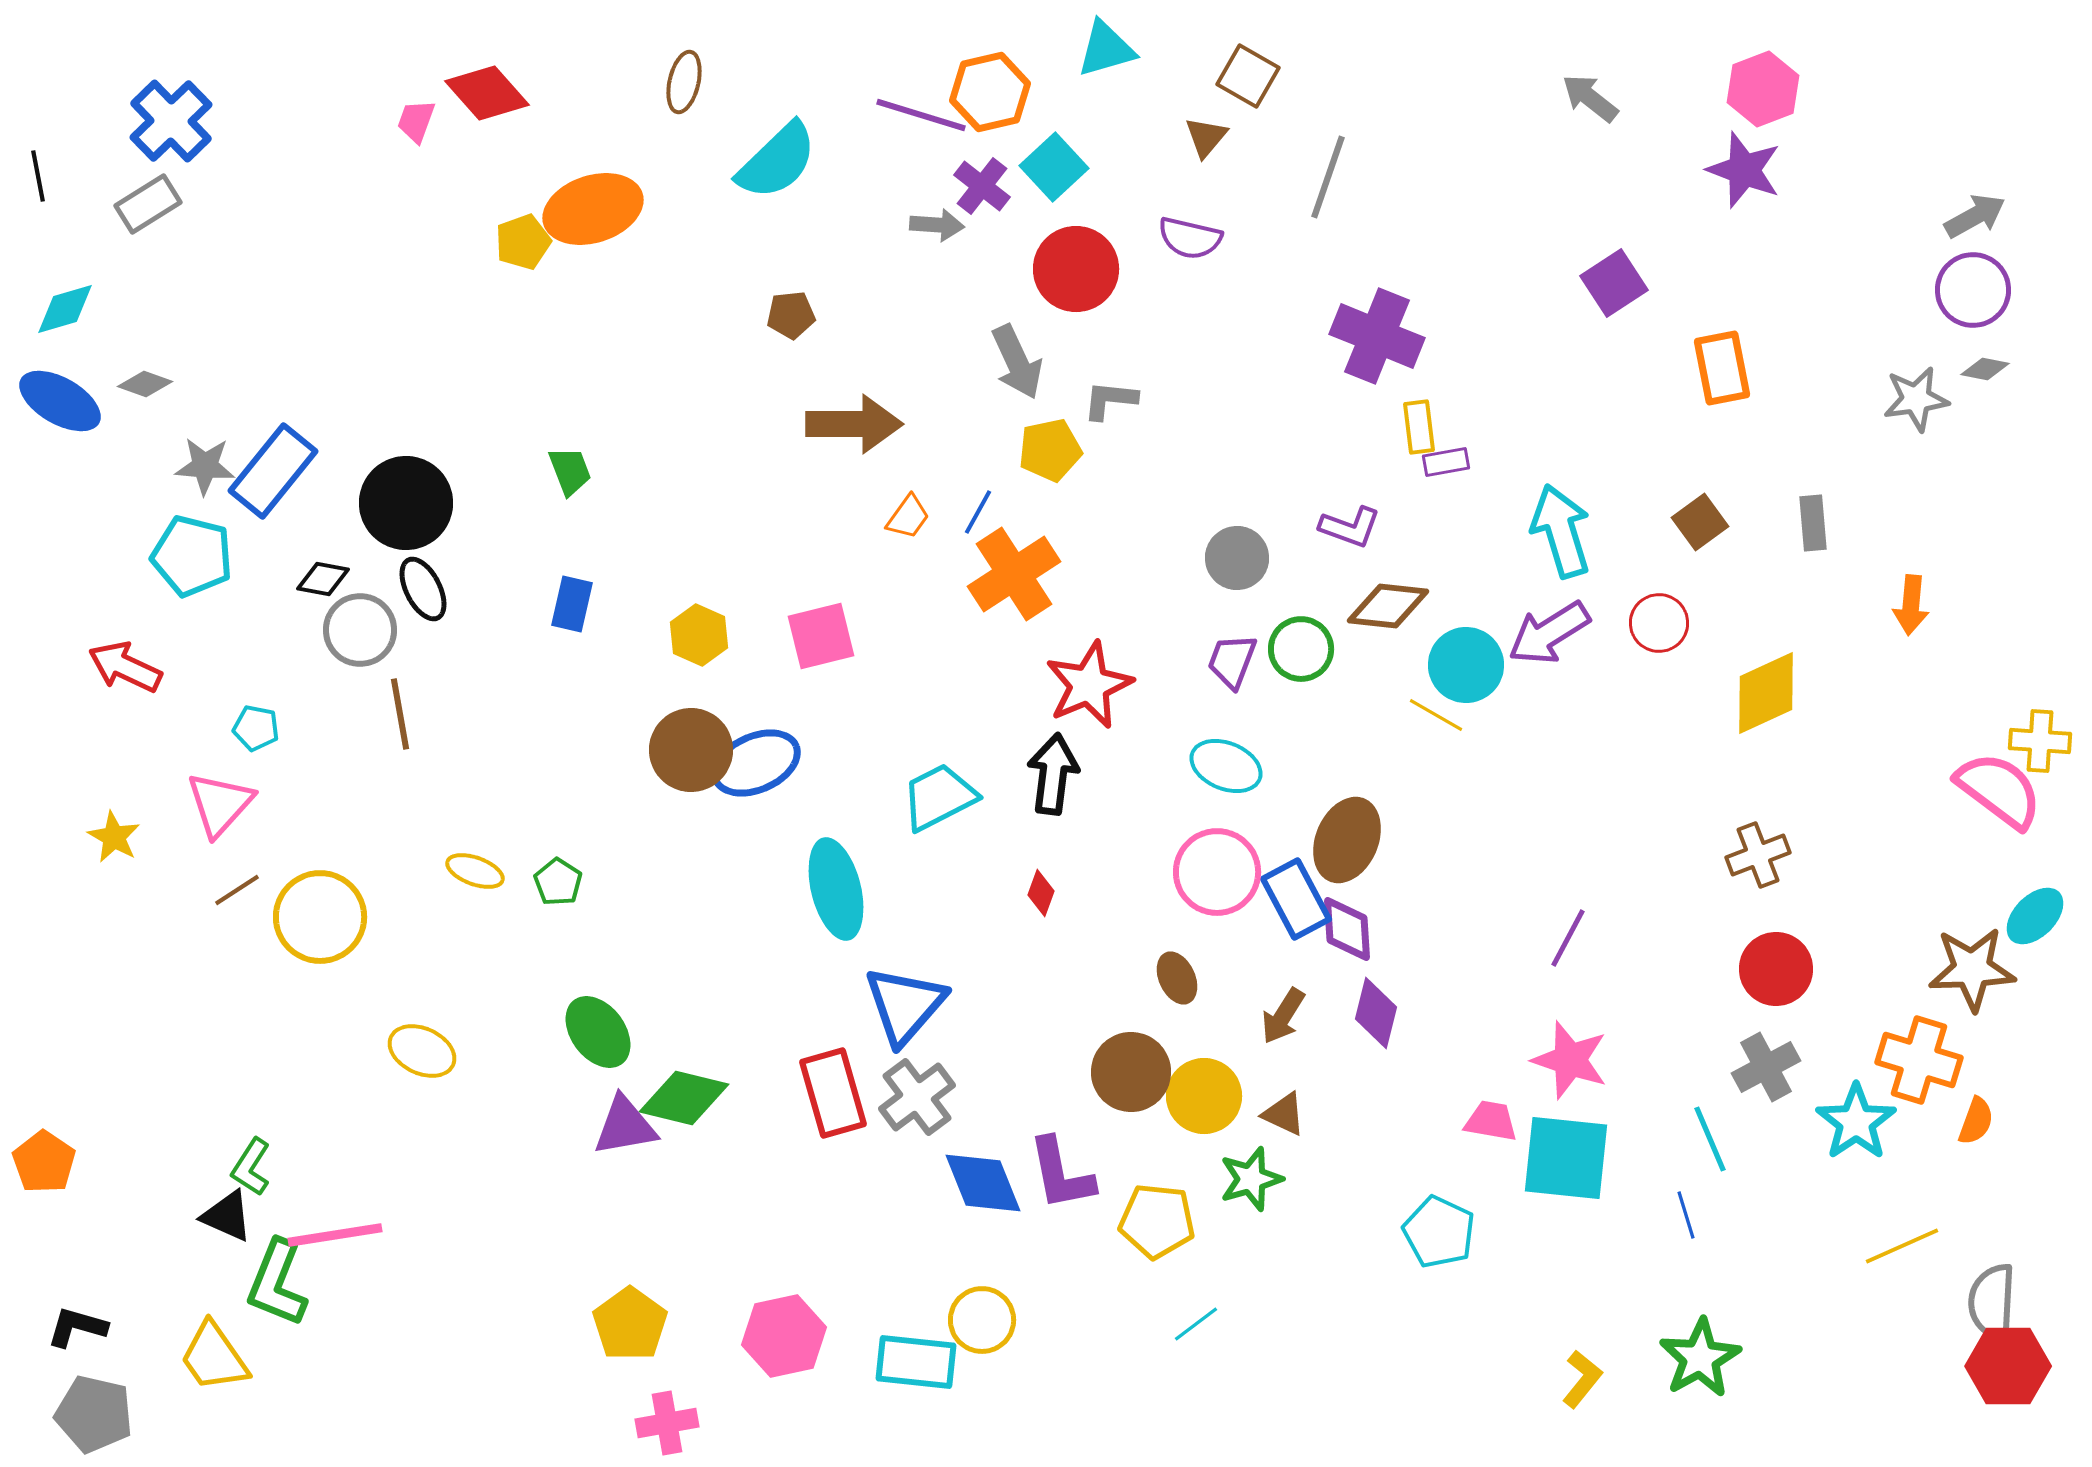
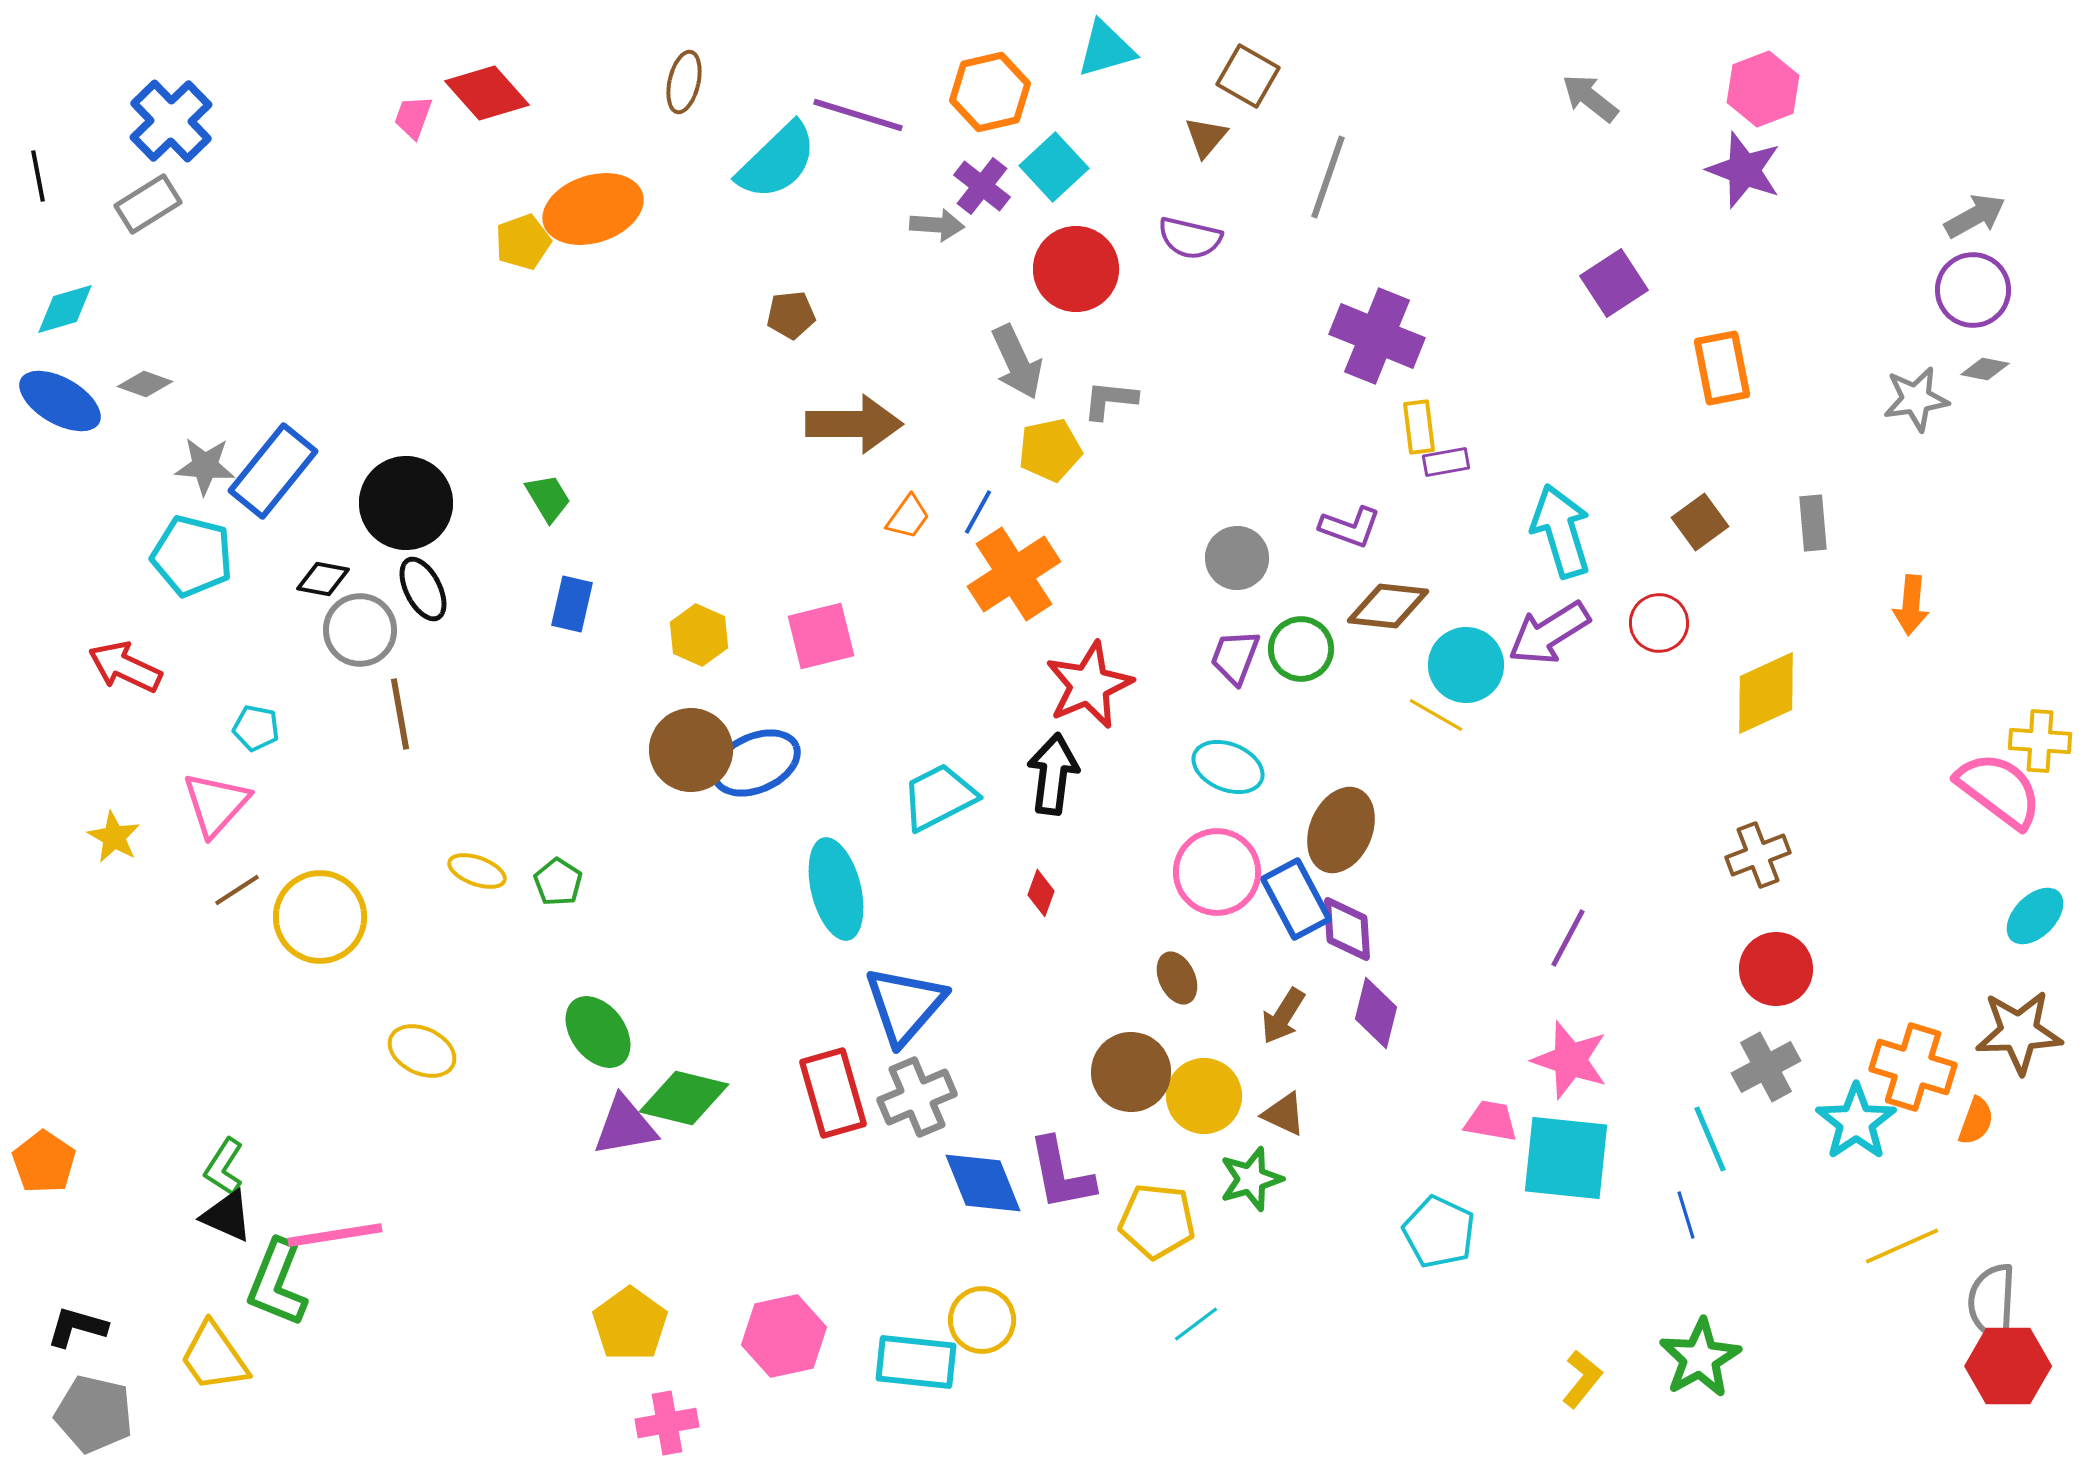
purple line at (921, 115): moved 63 px left
pink trapezoid at (416, 121): moved 3 px left, 4 px up
green trapezoid at (570, 471): moved 22 px left, 27 px down; rotated 10 degrees counterclockwise
purple trapezoid at (1232, 661): moved 3 px right, 4 px up
cyan ellipse at (1226, 766): moved 2 px right, 1 px down
pink triangle at (220, 804): moved 4 px left
brown ellipse at (1347, 840): moved 6 px left, 10 px up
yellow ellipse at (475, 871): moved 2 px right
brown star at (1972, 969): moved 47 px right, 63 px down
orange cross at (1919, 1060): moved 6 px left, 7 px down
gray cross at (917, 1097): rotated 14 degrees clockwise
green L-shape at (251, 1167): moved 27 px left
